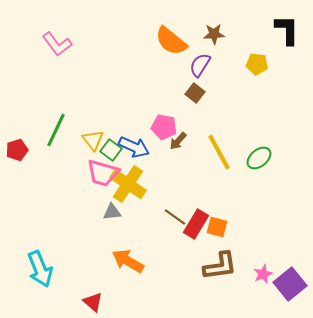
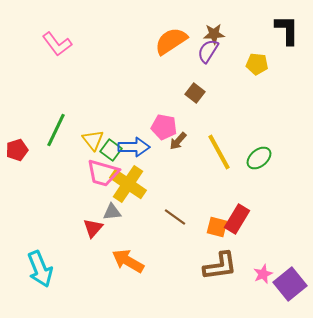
orange semicircle: rotated 108 degrees clockwise
purple semicircle: moved 8 px right, 14 px up
blue arrow: rotated 24 degrees counterclockwise
red rectangle: moved 41 px right, 5 px up
red triangle: moved 74 px up; rotated 30 degrees clockwise
